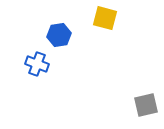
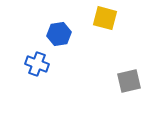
blue hexagon: moved 1 px up
gray square: moved 17 px left, 24 px up
